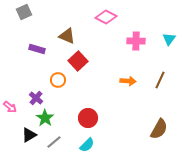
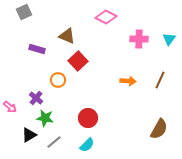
pink cross: moved 3 px right, 2 px up
green star: rotated 24 degrees counterclockwise
